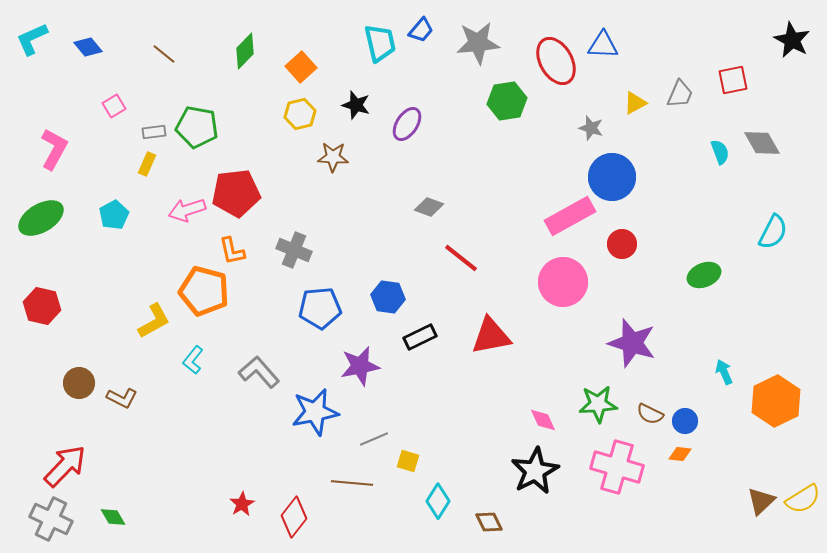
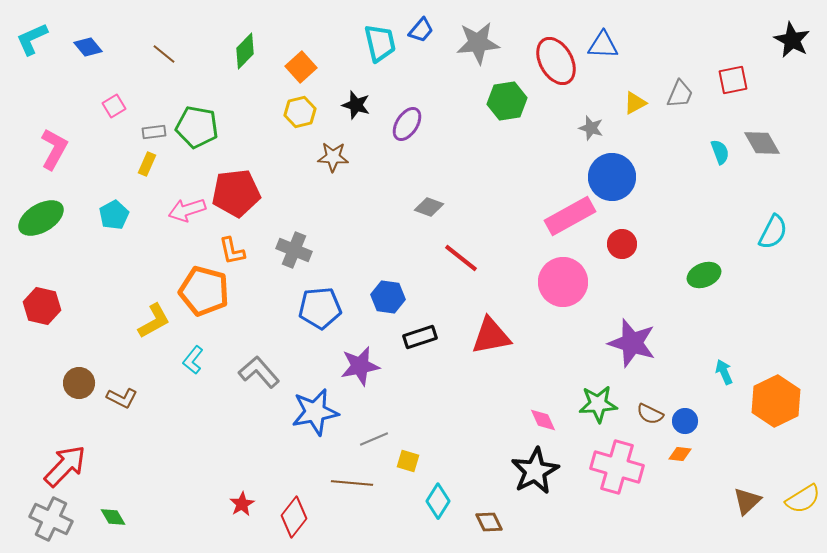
yellow hexagon at (300, 114): moved 2 px up
black rectangle at (420, 337): rotated 8 degrees clockwise
brown triangle at (761, 501): moved 14 px left
